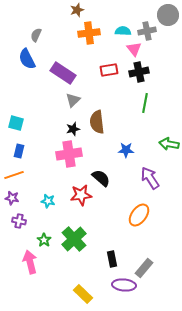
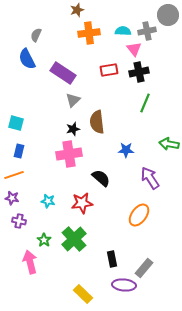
green line: rotated 12 degrees clockwise
red star: moved 1 px right, 8 px down
